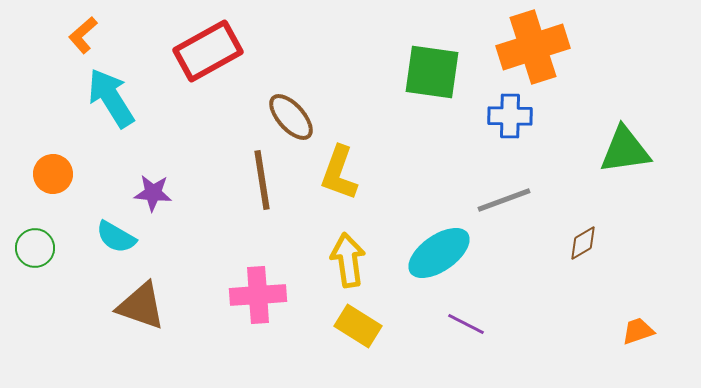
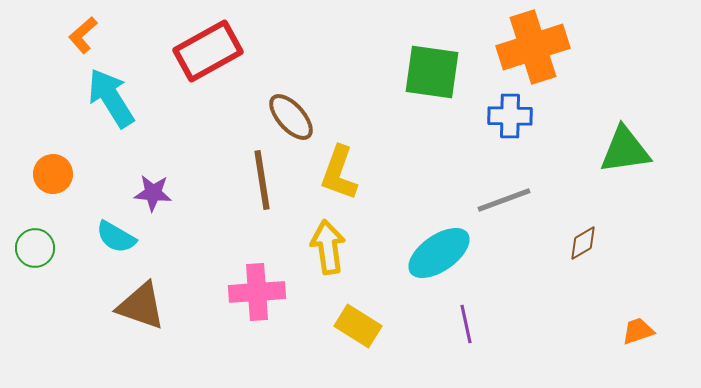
yellow arrow: moved 20 px left, 13 px up
pink cross: moved 1 px left, 3 px up
purple line: rotated 51 degrees clockwise
